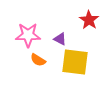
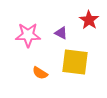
purple triangle: moved 1 px right, 6 px up
orange semicircle: moved 2 px right, 13 px down
